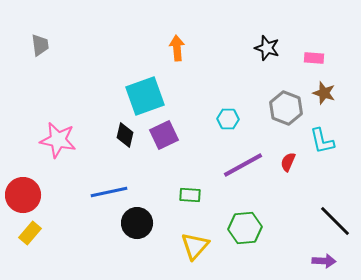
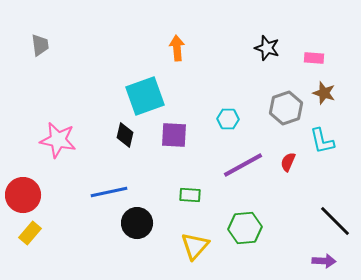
gray hexagon: rotated 20 degrees clockwise
purple square: moved 10 px right; rotated 28 degrees clockwise
